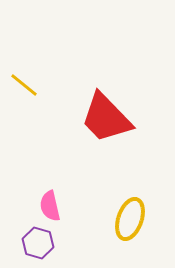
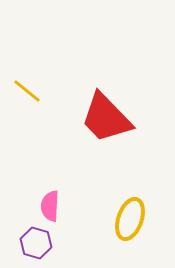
yellow line: moved 3 px right, 6 px down
pink semicircle: rotated 16 degrees clockwise
purple hexagon: moved 2 px left
